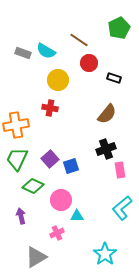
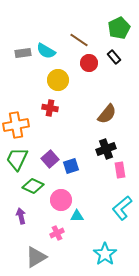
gray rectangle: rotated 28 degrees counterclockwise
black rectangle: moved 21 px up; rotated 32 degrees clockwise
